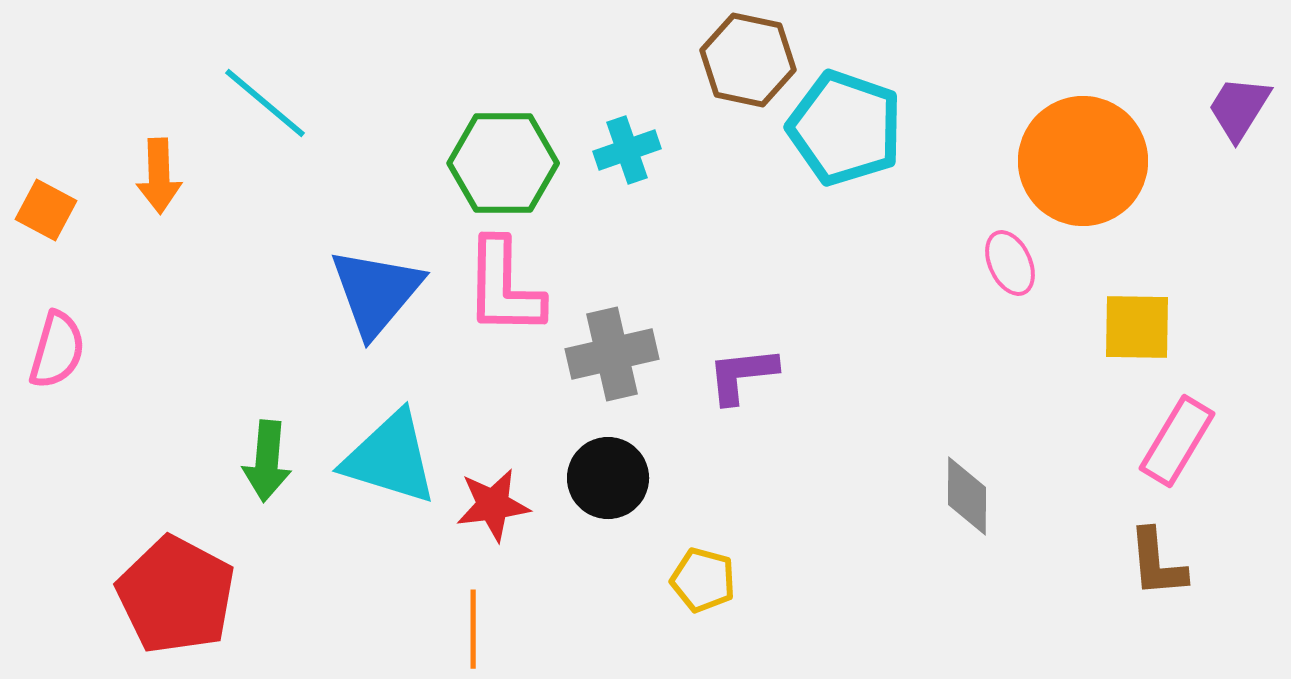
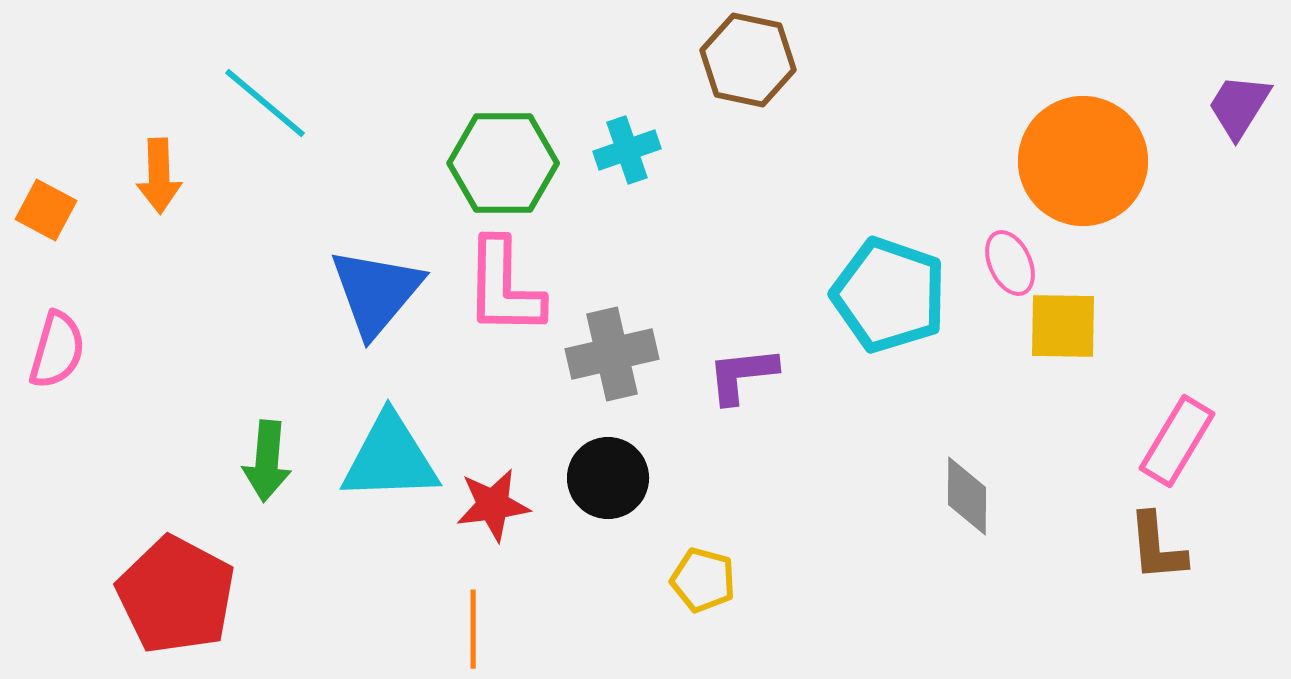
purple trapezoid: moved 2 px up
cyan pentagon: moved 44 px right, 167 px down
yellow square: moved 74 px left, 1 px up
cyan triangle: rotated 19 degrees counterclockwise
brown L-shape: moved 16 px up
